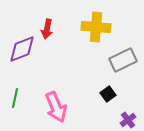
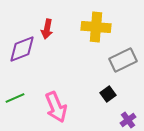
green line: rotated 54 degrees clockwise
